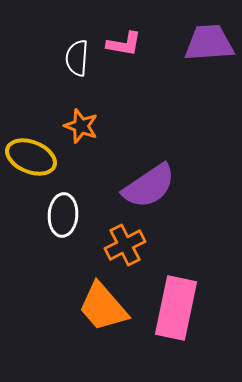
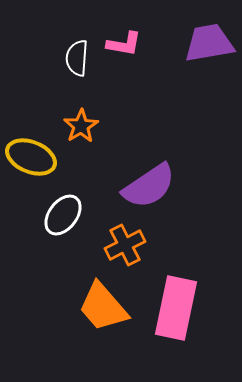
purple trapezoid: rotated 6 degrees counterclockwise
orange star: rotated 20 degrees clockwise
white ellipse: rotated 33 degrees clockwise
